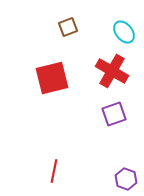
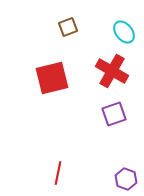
red line: moved 4 px right, 2 px down
